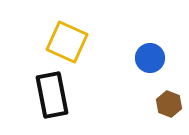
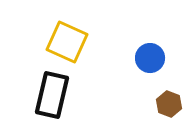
black rectangle: rotated 24 degrees clockwise
